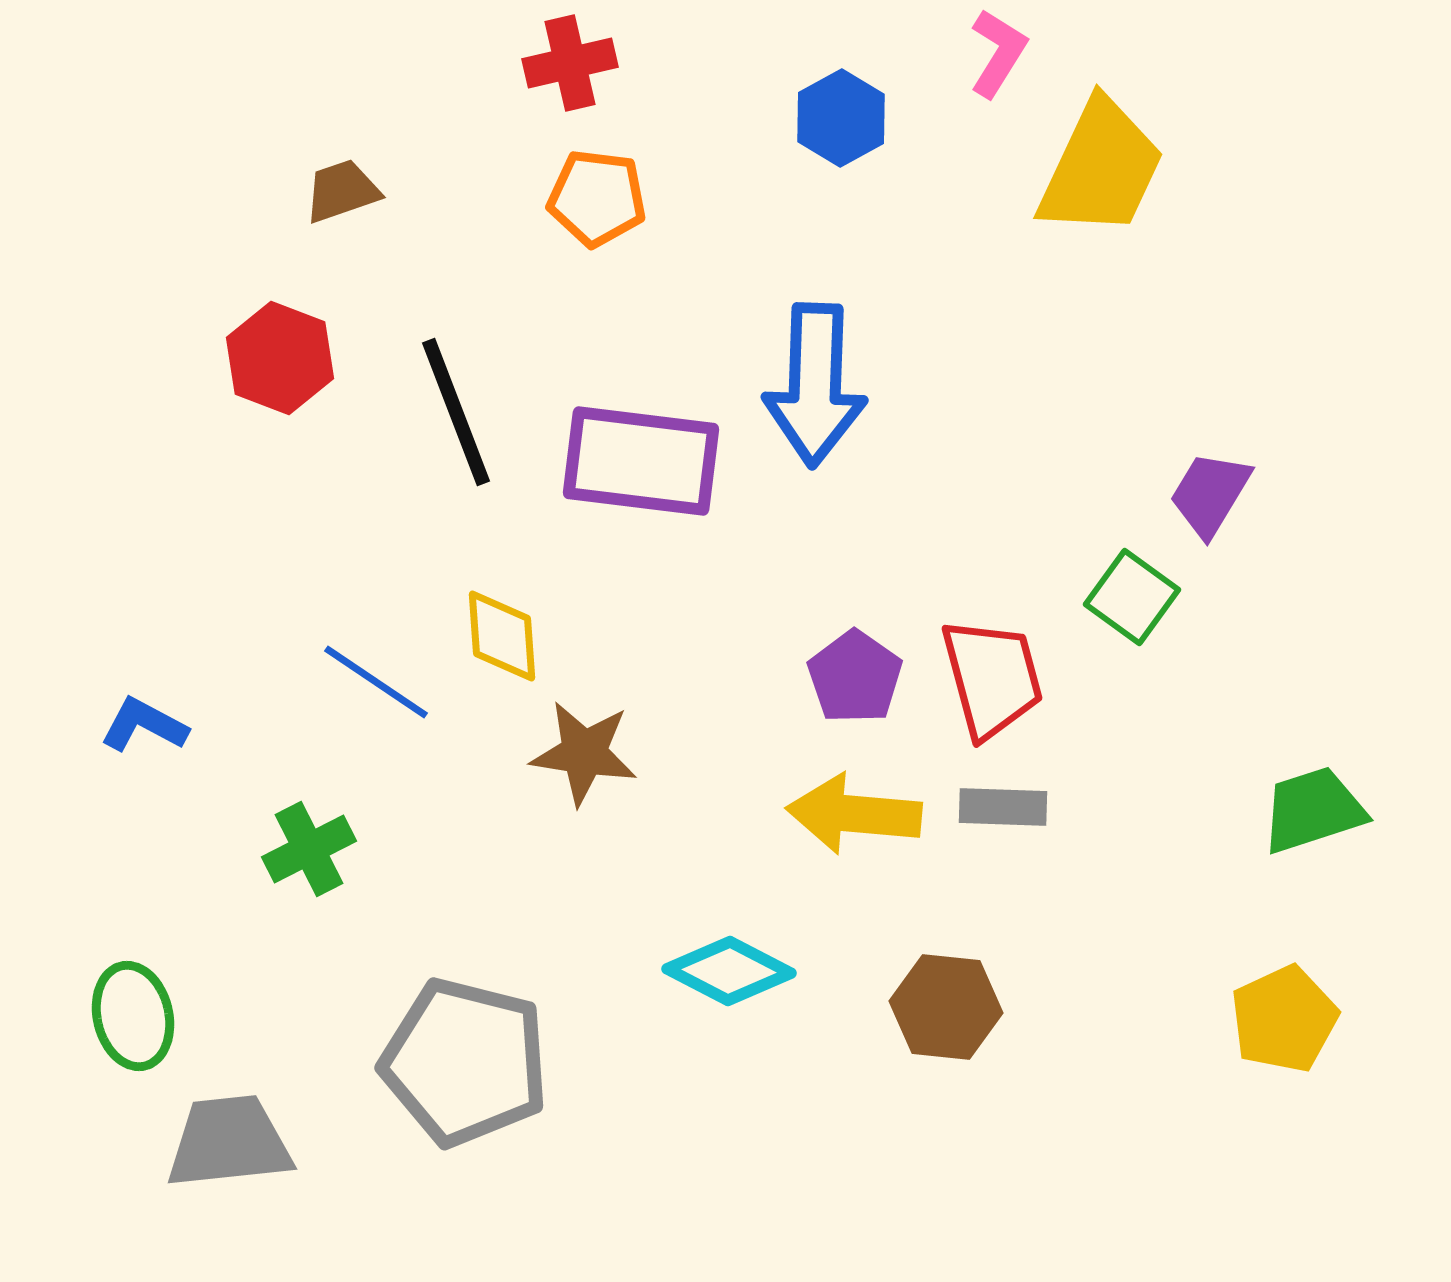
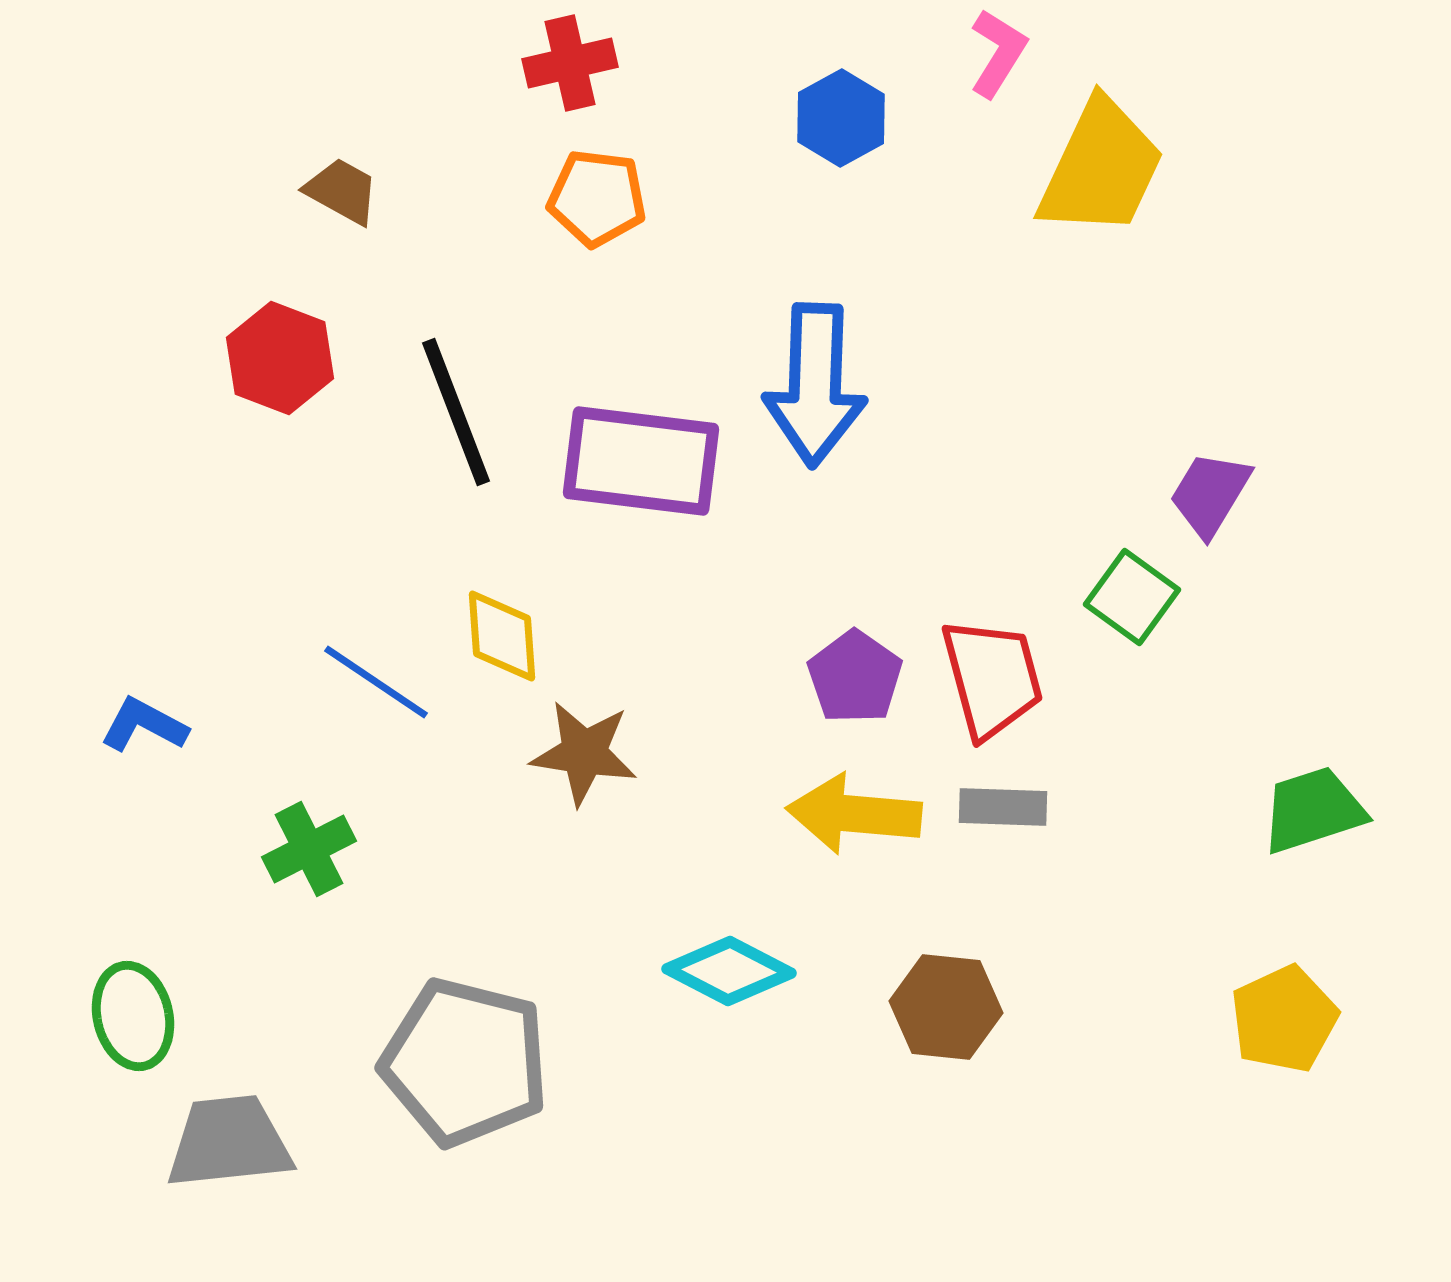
brown trapezoid: rotated 48 degrees clockwise
